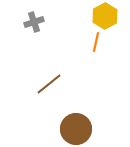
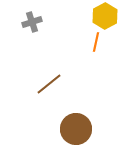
gray cross: moved 2 px left
